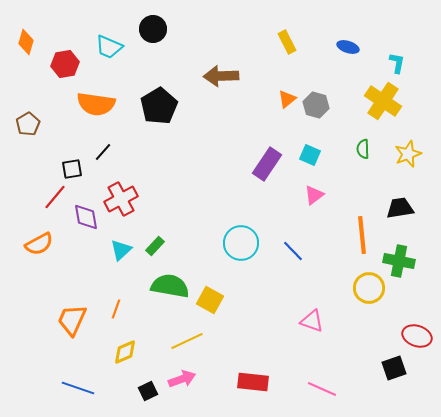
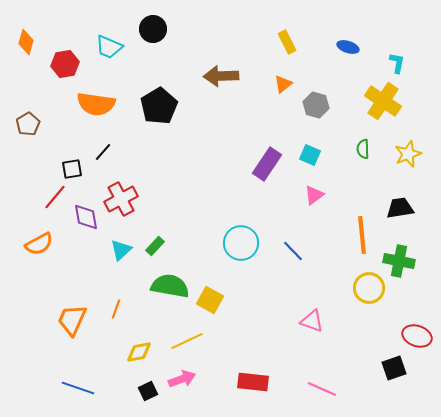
orange triangle at (287, 99): moved 4 px left, 15 px up
yellow diamond at (125, 352): moved 14 px right; rotated 12 degrees clockwise
